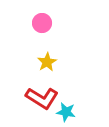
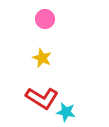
pink circle: moved 3 px right, 4 px up
yellow star: moved 5 px left, 4 px up; rotated 18 degrees counterclockwise
